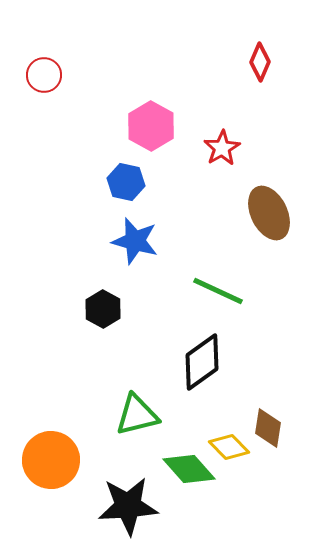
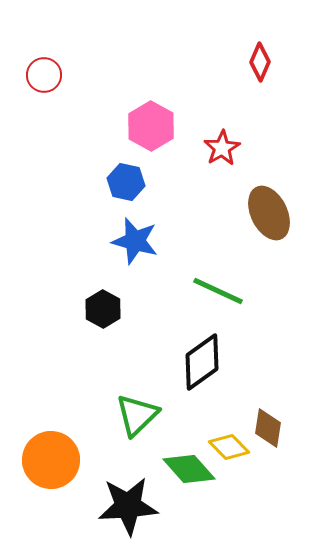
green triangle: rotated 30 degrees counterclockwise
